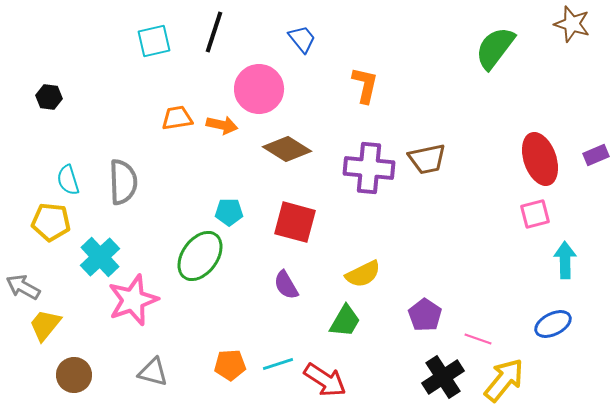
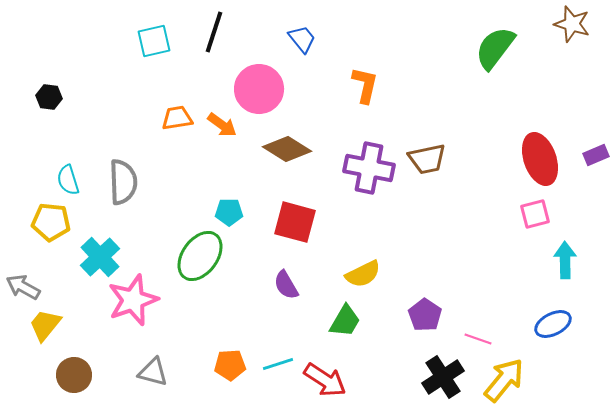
orange arrow: rotated 24 degrees clockwise
purple cross: rotated 6 degrees clockwise
